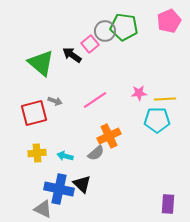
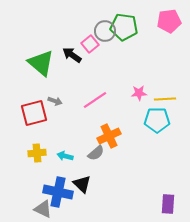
pink pentagon: rotated 15 degrees clockwise
blue cross: moved 1 px left, 3 px down
